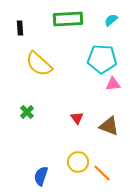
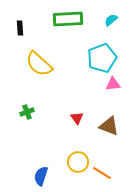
cyan pentagon: moved 1 px up; rotated 24 degrees counterclockwise
green cross: rotated 24 degrees clockwise
orange line: rotated 12 degrees counterclockwise
